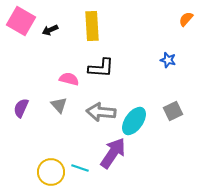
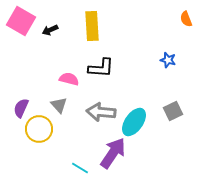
orange semicircle: rotated 63 degrees counterclockwise
cyan ellipse: moved 1 px down
cyan line: rotated 12 degrees clockwise
yellow circle: moved 12 px left, 43 px up
